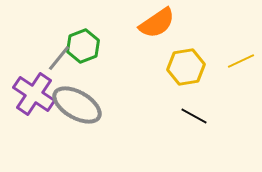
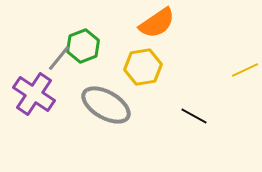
yellow line: moved 4 px right, 9 px down
yellow hexagon: moved 43 px left
gray ellipse: moved 29 px right
